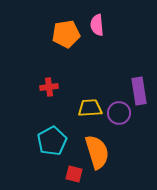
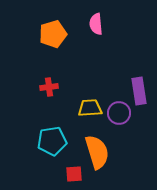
pink semicircle: moved 1 px left, 1 px up
orange pentagon: moved 13 px left; rotated 8 degrees counterclockwise
cyan pentagon: rotated 20 degrees clockwise
red square: rotated 18 degrees counterclockwise
